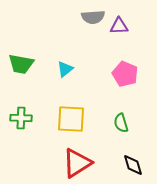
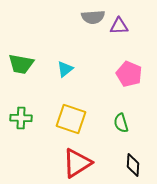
pink pentagon: moved 4 px right
yellow square: rotated 16 degrees clockwise
black diamond: rotated 20 degrees clockwise
